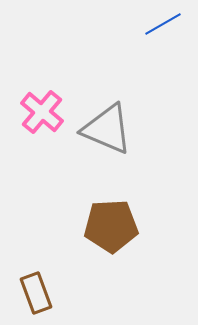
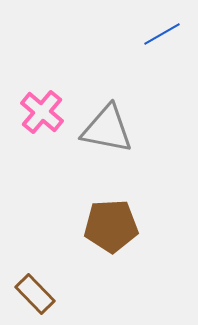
blue line: moved 1 px left, 10 px down
gray triangle: rotated 12 degrees counterclockwise
brown rectangle: moved 1 px left, 1 px down; rotated 24 degrees counterclockwise
